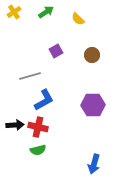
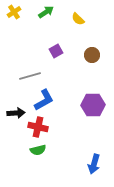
black arrow: moved 1 px right, 12 px up
